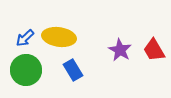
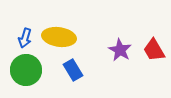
blue arrow: rotated 30 degrees counterclockwise
